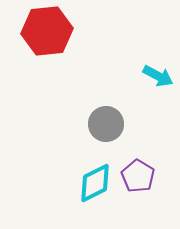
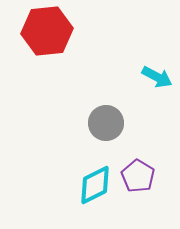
cyan arrow: moved 1 px left, 1 px down
gray circle: moved 1 px up
cyan diamond: moved 2 px down
